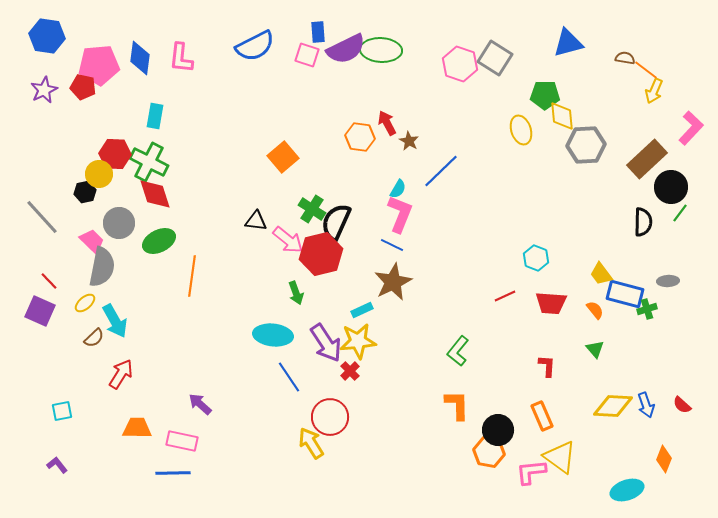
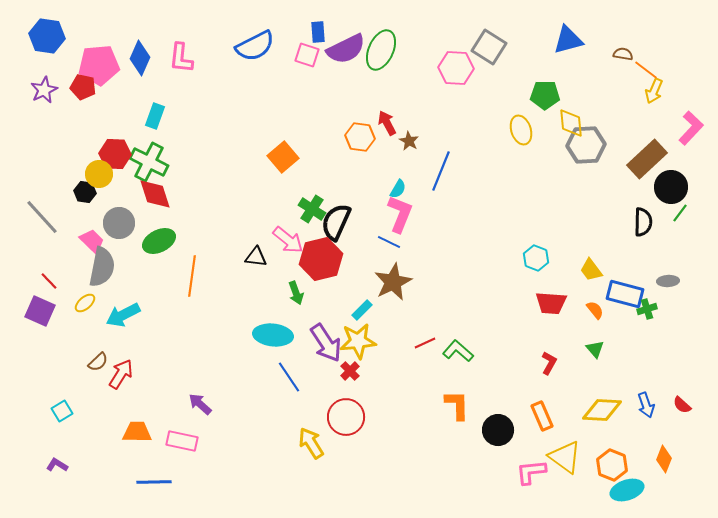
blue triangle at (568, 43): moved 3 px up
green ellipse at (381, 50): rotated 69 degrees counterclockwise
blue diamond at (140, 58): rotated 16 degrees clockwise
gray square at (495, 58): moved 6 px left, 11 px up
brown semicircle at (625, 58): moved 2 px left, 4 px up
pink hexagon at (460, 64): moved 4 px left, 4 px down; rotated 16 degrees counterclockwise
cyan rectangle at (155, 116): rotated 10 degrees clockwise
yellow diamond at (562, 116): moved 9 px right, 7 px down
blue line at (441, 171): rotated 24 degrees counterclockwise
black hexagon at (85, 192): rotated 20 degrees clockwise
black triangle at (256, 221): moved 36 px down
blue line at (392, 245): moved 3 px left, 3 px up
red hexagon at (321, 254): moved 5 px down
yellow trapezoid at (601, 274): moved 10 px left, 4 px up
red line at (505, 296): moved 80 px left, 47 px down
cyan rectangle at (362, 310): rotated 20 degrees counterclockwise
cyan arrow at (115, 321): moved 8 px right, 6 px up; rotated 92 degrees clockwise
brown semicircle at (94, 338): moved 4 px right, 24 px down
green L-shape at (458, 351): rotated 92 degrees clockwise
red L-shape at (547, 366): moved 2 px right, 3 px up; rotated 25 degrees clockwise
yellow diamond at (613, 406): moved 11 px left, 4 px down
cyan square at (62, 411): rotated 20 degrees counterclockwise
red circle at (330, 417): moved 16 px right
orange trapezoid at (137, 428): moved 4 px down
orange hexagon at (489, 452): moved 123 px right, 13 px down; rotated 12 degrees clockwise
yellow triangle at (560, 457): moved 5 px right
purple L-shape at (57, 465): rotated 20 degrees counterclockwise
blue line at (173, 473): moved 19 px left, 9 px down
